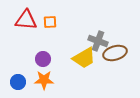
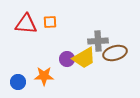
red triangle: moved 4 px down
gray cross: rotated 24 degrees counterclockwise
purple circle: moved 24 px right
orange star: moved 4 px up
